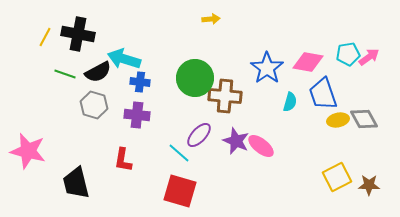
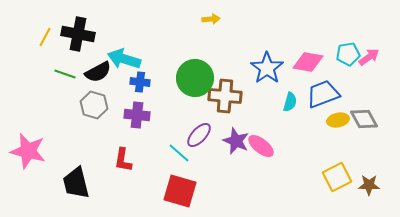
blue trapezoid: rotated 88 degrees clockwise
